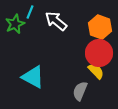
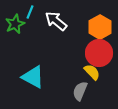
orange hexagon: rotated 10 degrees clockwise
yellow semicircle: moved 4 px left, 1 px down
